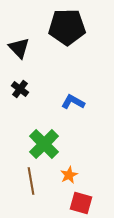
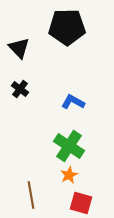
green cross: moved 25 px right, 2 px down; rotated 12 degrees counterclockwise
brown line: moved 14 px down
